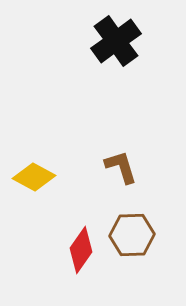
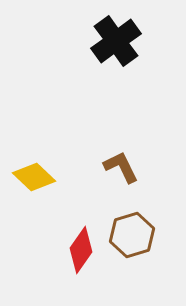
brown L-shape: rotated 9 degrees counterclockwise
yellow diamond: rotated 15 degrees clockwise
brown hexagon: rotated 15 degrees counterclockwise
